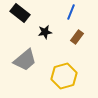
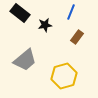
black star: moved 7 px up
